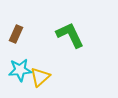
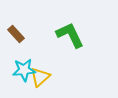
brown rectangle: rotated 66 degrees counterclockwise
cyan star: moved 4 px right
